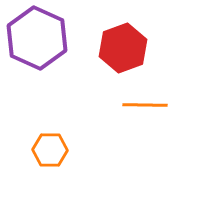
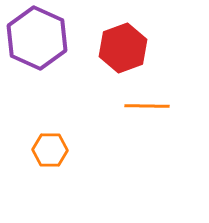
orange line: moved 2 px right, 1 px down
